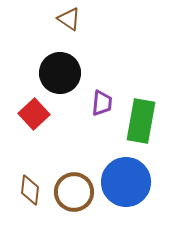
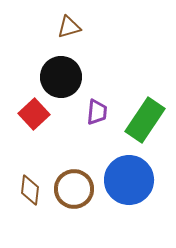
brown triangle: moved 8 px down; rotated 50 degrees counterclockwise
black circle: moved 1 px right, 4 px down
purple trapezoid: moved 5 px left, 9 px down
green rectangle: moved 4 px right, 1 px up; rotated 24 degrees clockwise
blue circle: moved 3 px right, 2 px up
brown circle: moved 3 px up
